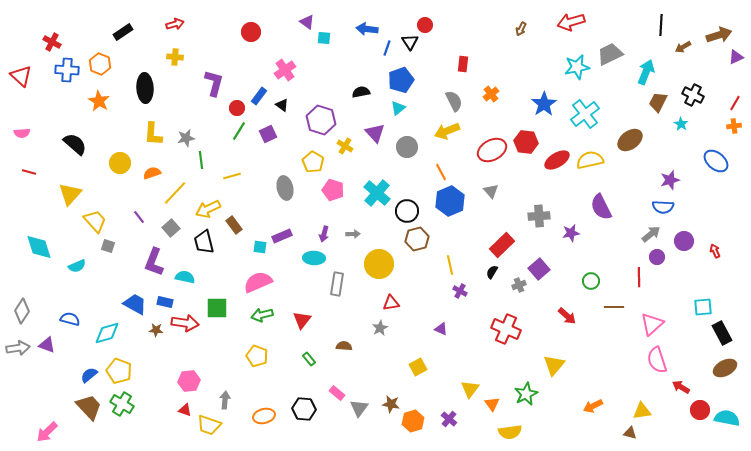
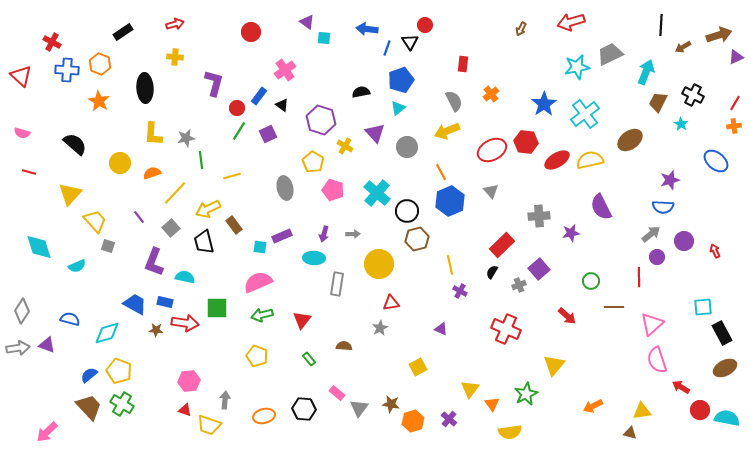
pink semicircle at (22, 133): rotated 21 degrees clockwise
